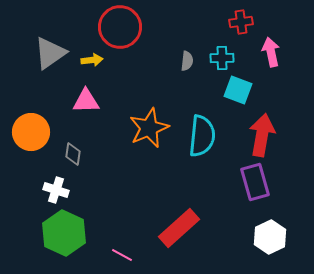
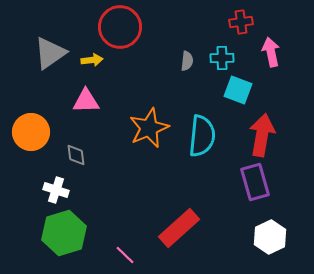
gray diamond: moved 3 px right, 1 px down; rotated 15 degrees counterclockwise
green hexagon: rotated 18 degrees clockwise
pink line: moved 3 px right; rotated 15 degrees clockwise
